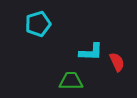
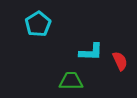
cyan pentagon: rotated 15 degrees counterclockwise
red semicircle: moved 3 px right, 1 px up
